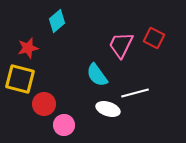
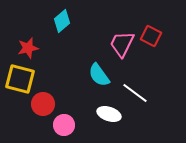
cyan diamond: moved 5 px right
red square: moved 3 px left, 2 px up
pink trapezoid: moved 1 px right, 1 px up
cyan semicircle: moved 2 px right
white line: rotated 52 degrees clockwise
red circle: moved 1 px left
white ellipse: moved 1 px right, 5 px down
